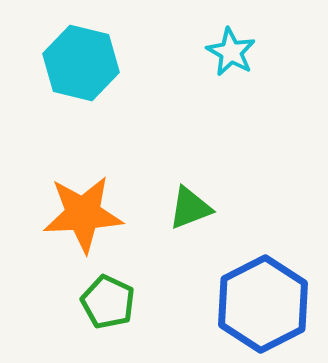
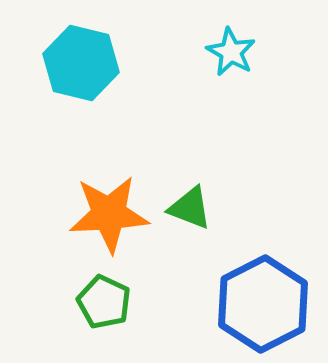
green triangle: rotated 42 degrees clockwise
orange star: moved 26 px right
green pentagon: moved 4 px left
